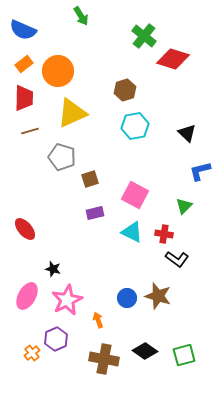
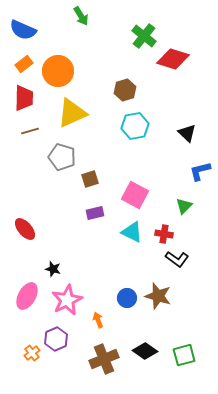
brown cross: rotated 32 degrees counterclockwise
